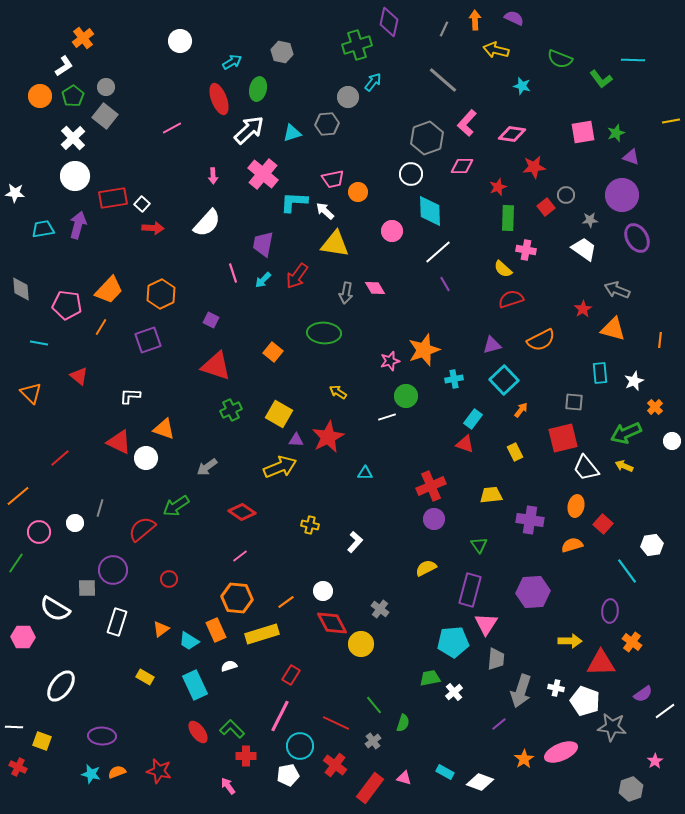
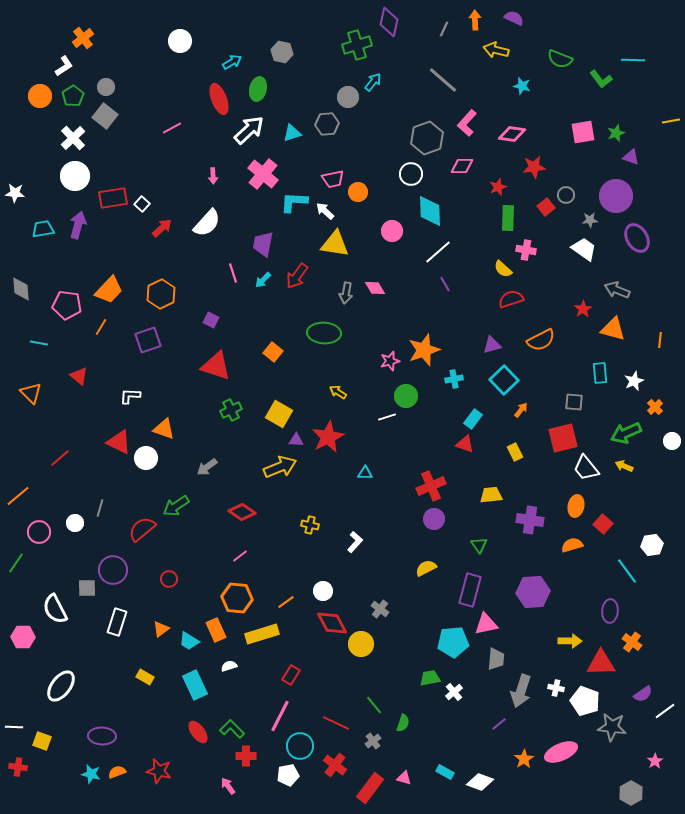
purple circle at (622, 195): moved 6 px left, 1 px down
red arrow at (153, 228): moved 9 px right; rotated 45 degrees counterclockwise
white semicircle at (55, 609): rotated 32 degrees clockwise
pink triangle at (486, 624): rotated 45 degrees clockwise
red cross at (18, 767): rotated 18 degrees counterclockwise
gray hexagon at (631, 789): moved 4 px down; rotated 10 degrees counterclockwise
